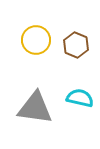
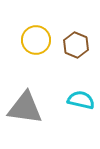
cyan semicircle: moved 1 px right, 2 px down
gray triangle: moved 10 px left
